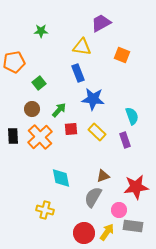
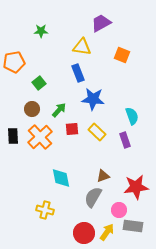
red square: moved 1 px right
